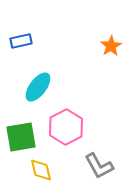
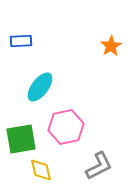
blue rectangle: rotated 10 degrees clockwise
cyan ellipse: moved 2 px right
pink hexagon: rotated 16 degrees clockwise
green square: moved 2 px down
gray L-shape: rotated 88 degrees counterclockwise
